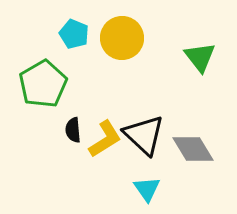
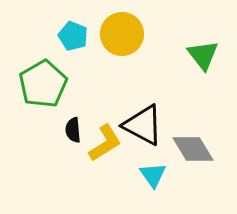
cyan pentagon: moved 1 px left, 2 px down
yellow circle: moved 4 px up
green triangle: moved 3 px right, 2 px up
black triangle: moved 1 px left, 10 px up; rotated 15 degrees counterclockwise
yellow L-shape: moved 4 px down
cyan triangle: moved 6 px right, 14 px up
